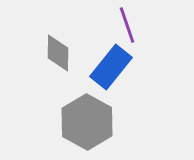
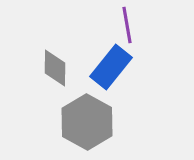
purple line: rotated 9 degrees clockwise
gray diamond: moved 3 px left, 15 px down
